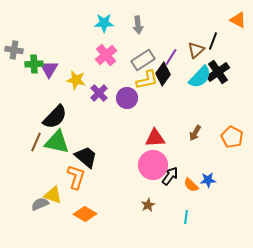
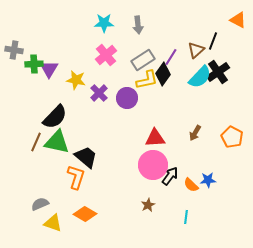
yellow triangle: moved 28 px down
